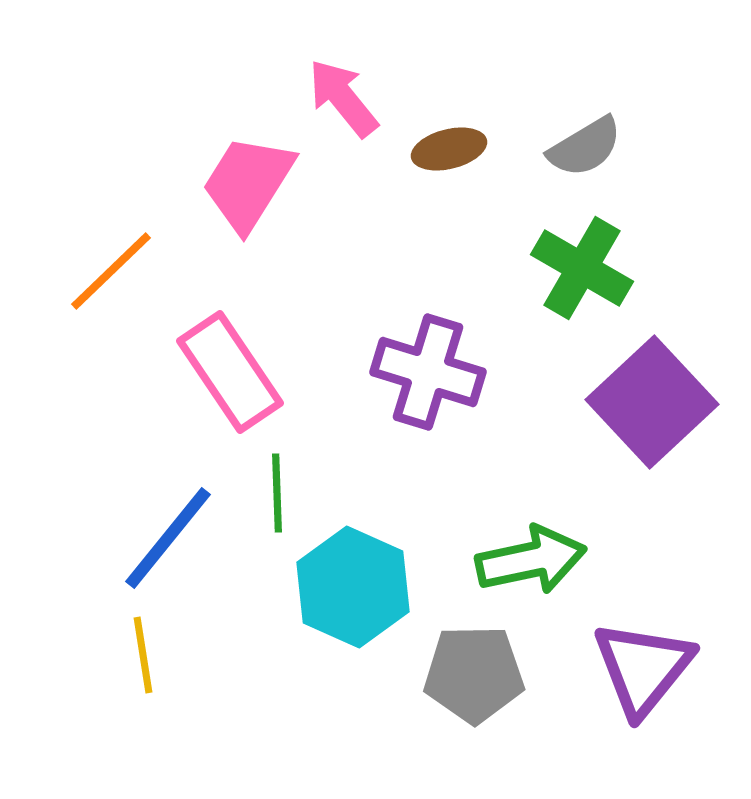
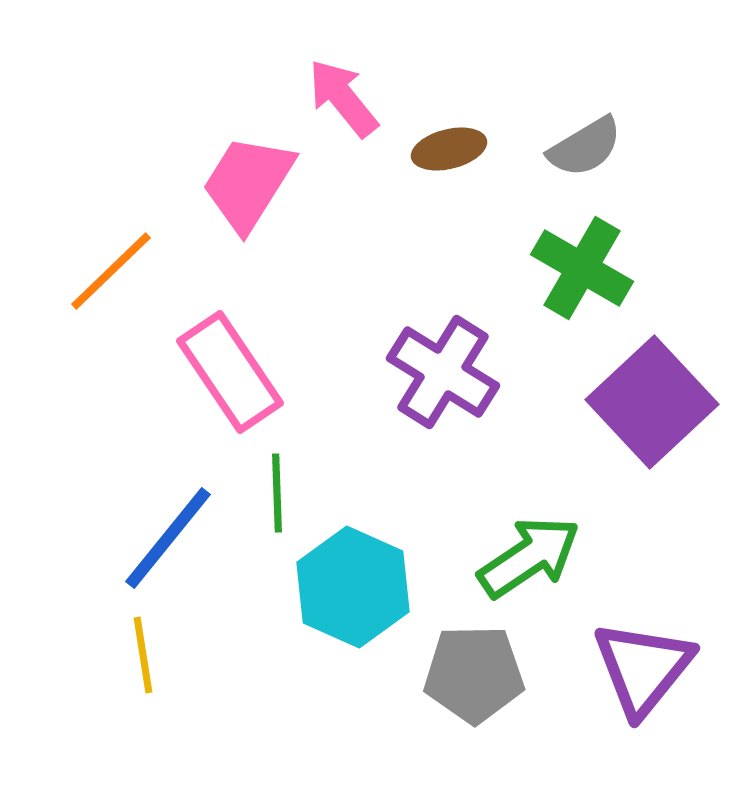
purple cross: moved 15 px right; rotated 15 degrees clockwise
green arrow: moved 2 px left, 3 px up; rotated 22 degrees counterclockwise
